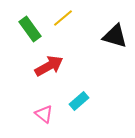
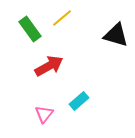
yellow line: moved 1 px left
black triangle: moved 1 px right, 1 px up
pink triangle: rotated 30 degrees clockwise
